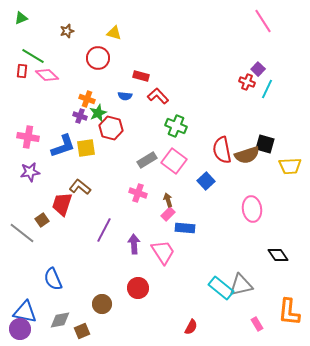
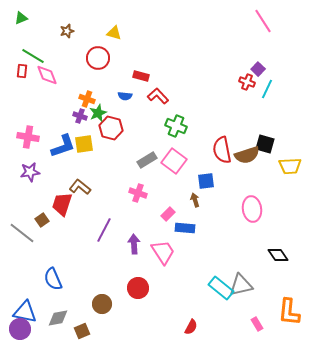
pink diamond at (47, 75): rotated 25 degrees clockwise
yellow square at (86, 148): moved 2 px left, 4 px up
blue square at (206, 181): rotated 36 degrees clockwise
brown arrow at (168, 200): moved 27 px right
gray diamond at (60, 320): moved 2 px left, 2 px up
